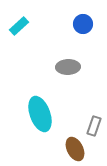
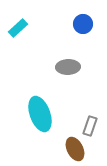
cyan rectangle: moved 1 px left, 2 px down
gray rectangle: moved 4 px left
